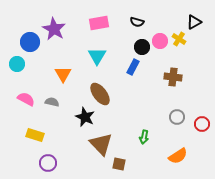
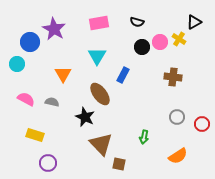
pink circle: moved 1 px down
blue rectangle: moved 10 px left, 8 px down
